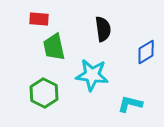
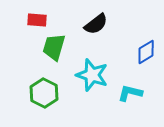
red rectangle: moved 2 px left, 1 px down
black semicircle: moved 7 px left, 5 px up; rotated 60 degrees clockwise
green trapezoid: rotated 28 degrees clockwise
cyan star: rotated 12 degrees clockwise
cyan L-shape: moved 11 px up
